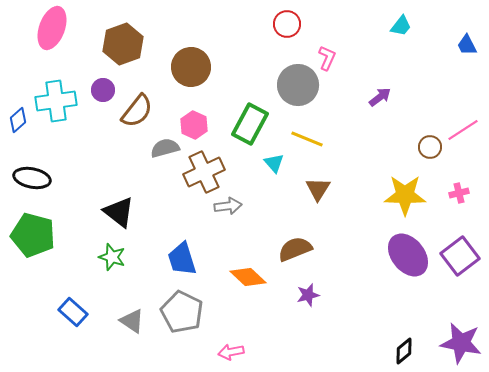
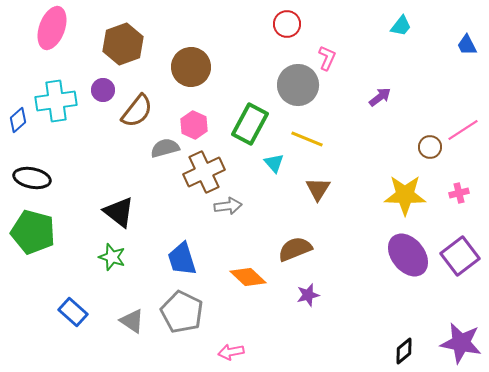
green pentagon at (33, 235): moved 3 px up
